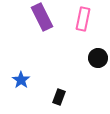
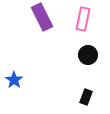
black circle: moved 10 px left, 3 px up
blue star: moved 7 px left
black rectangle: moved 27 px right
